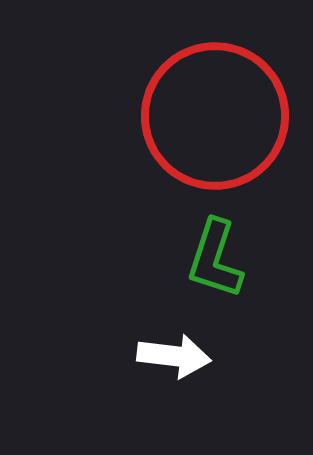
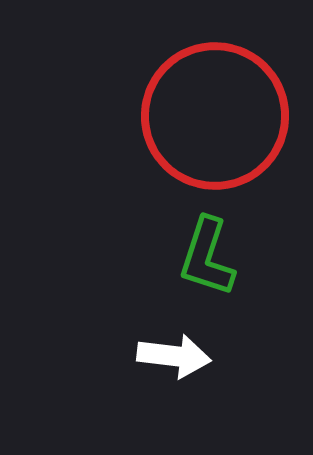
green L-shape: moved 8 px left, 2 px up
